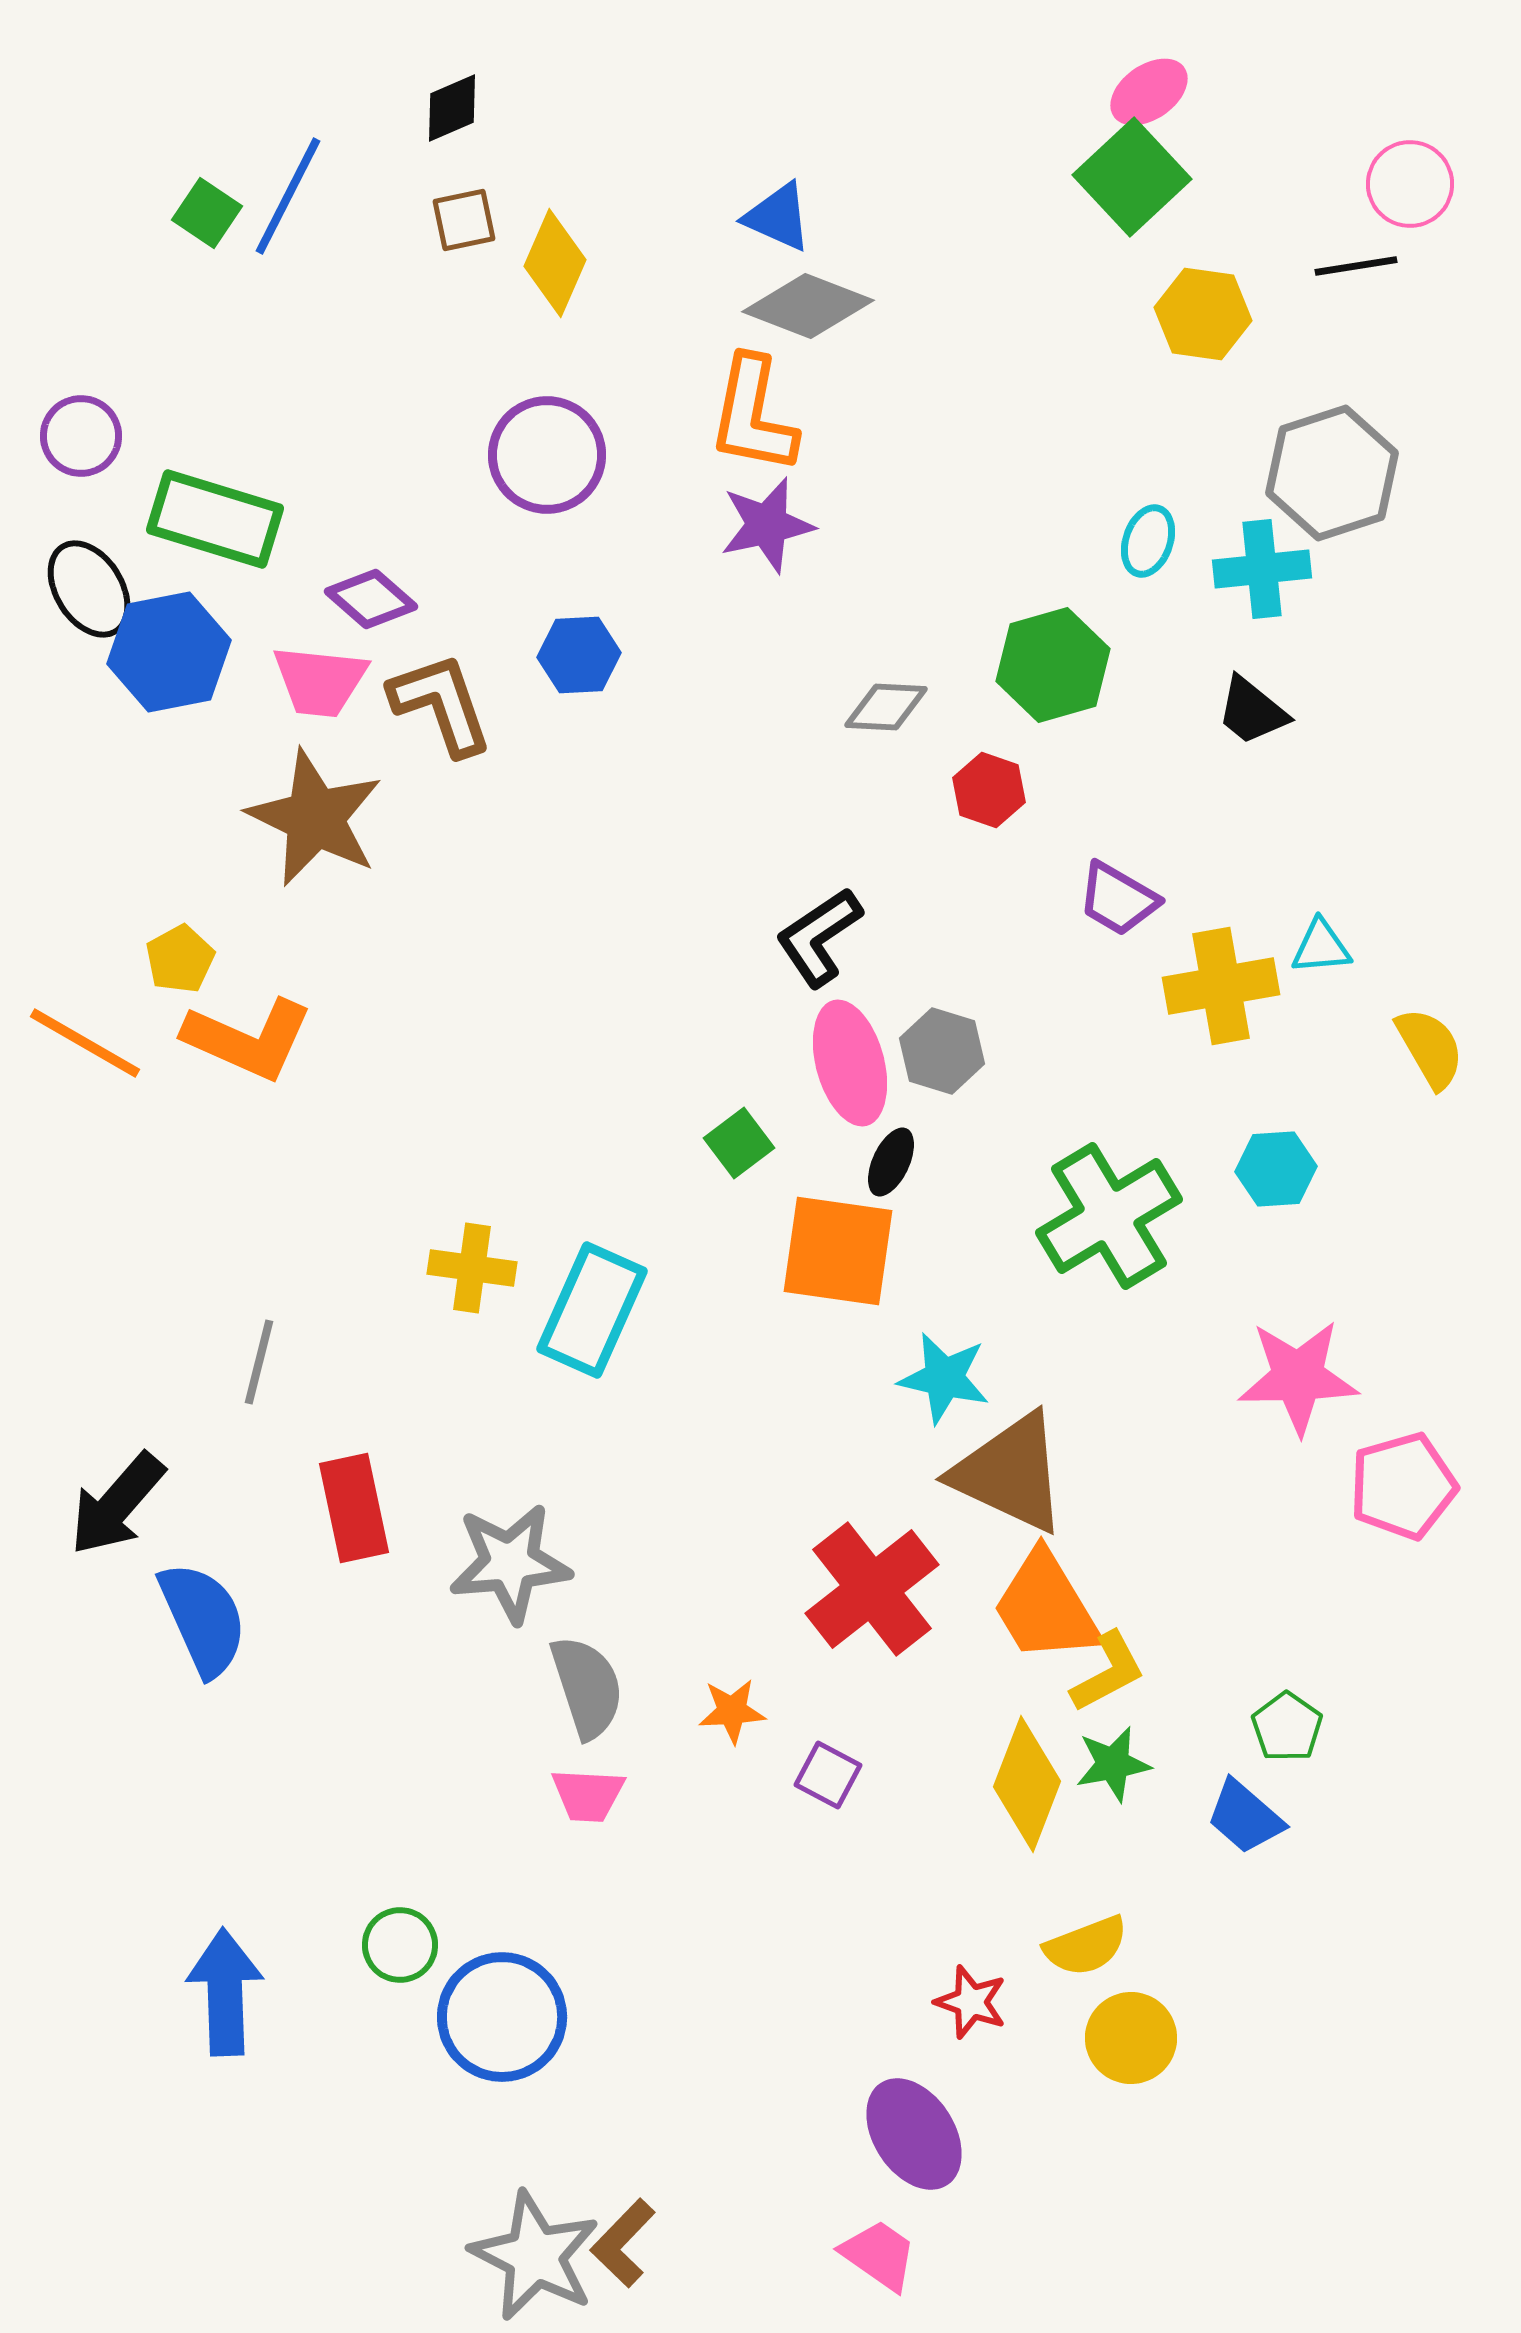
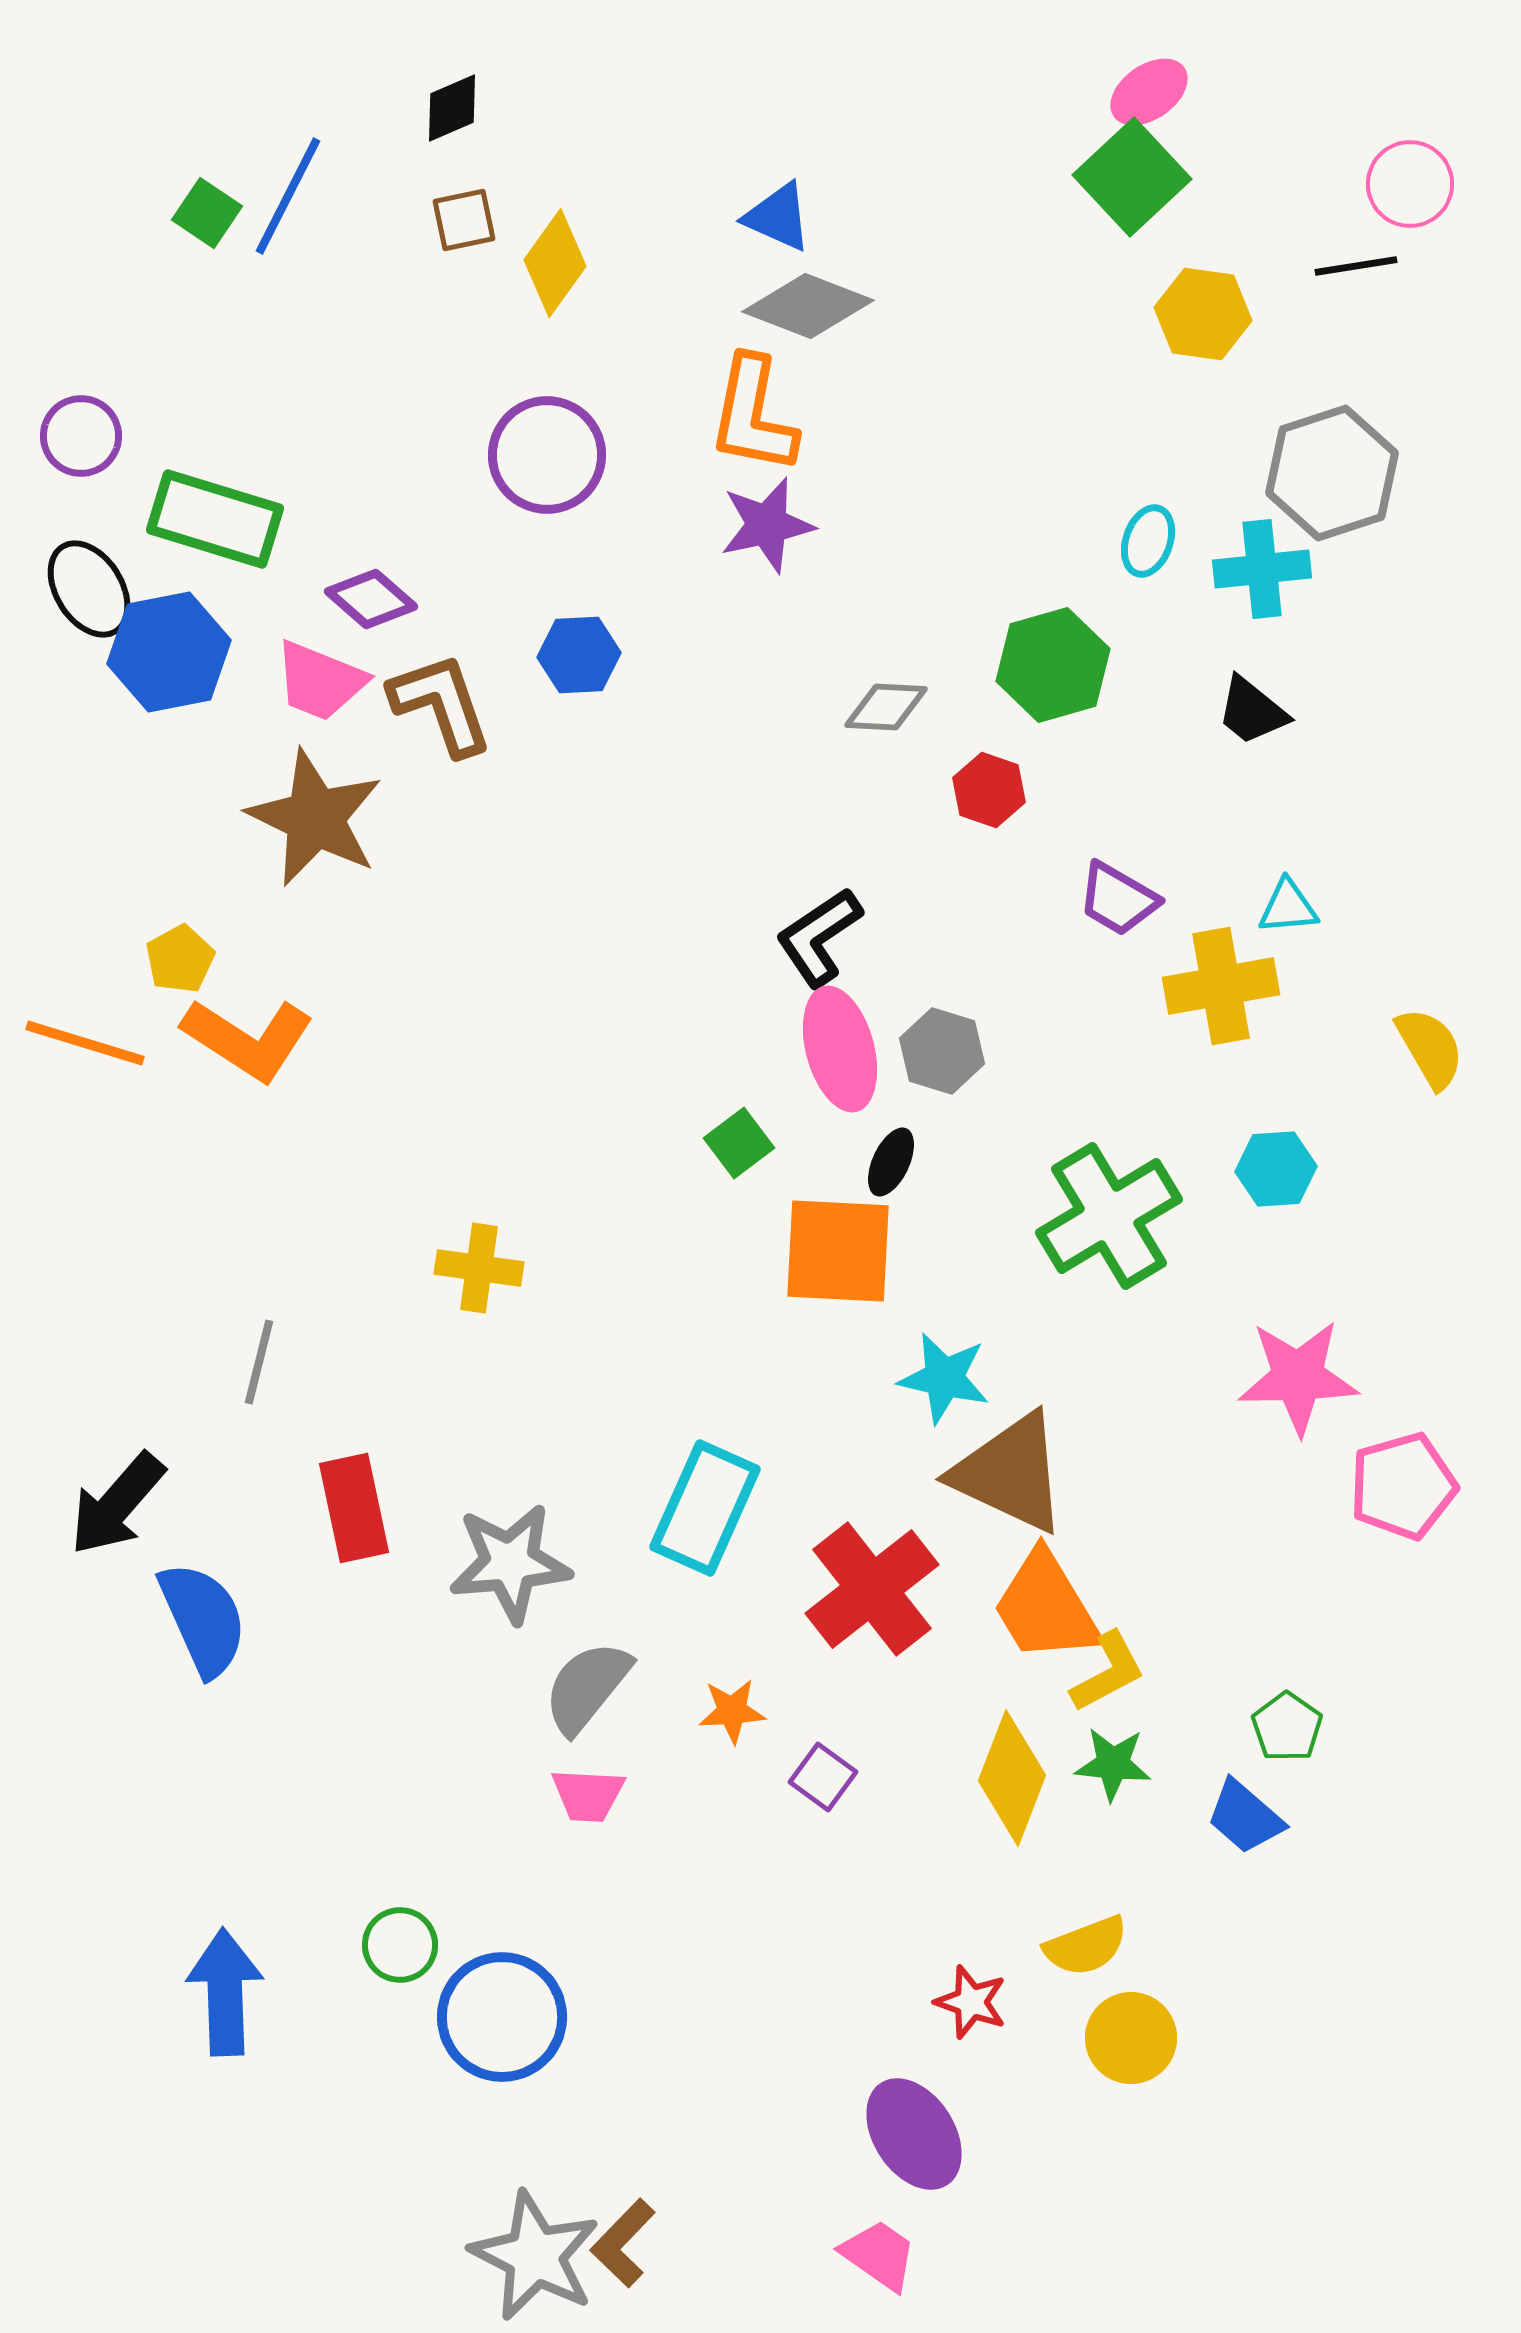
yellow diamond at (555, 263): rotated 12 degrees clockwise
pink trapezoid at (320, 681): rotated 16 degrees clockwise
cyan triangle at (1321, 947): moved 33 px left, 40 px up
orange L-shape at (248, 1039): rotated 9 degrees clockwise
orange line at (85, 1043): rotated 13 degrees counterclockwise
pink ellipse at (850, 1063): moved 10 px left, 14 px up
orange square at (838, 1251): rotated 5 degrees counterclockwise
yellow cross at (472, 1268): moved 7 px right
cyan rectangle at (592, 1310): moved 113 px right, 198 px down
gray semicircle at (587, 1687): rotated 123 degrees counterclockwise
green star at (1113, 1764): rotated 16 degrees clockwise
purple square at (828, 1775): moved 5 px left, 2 px down; rotated 8 degrees clockwise
yellow diamond at (1027, 1784): moved 15 px left, 6 px up
